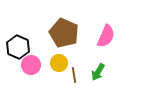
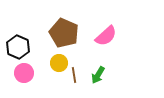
pink semicircle: rotated 25 degrees clockwise
pink circle: moved 7 px left, 8 px down
green arrow: moved 3 px down
